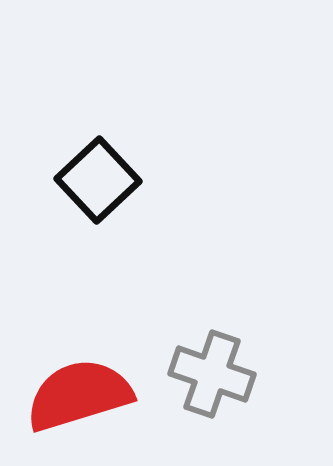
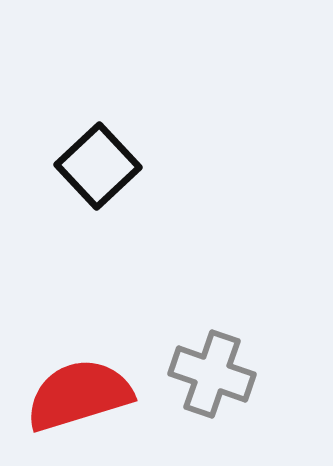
black square: moved 14 px up
